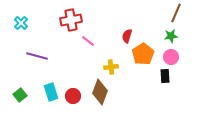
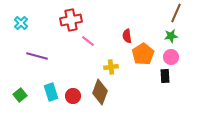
red semicircle: rotated 24 degrees counterclockwise
